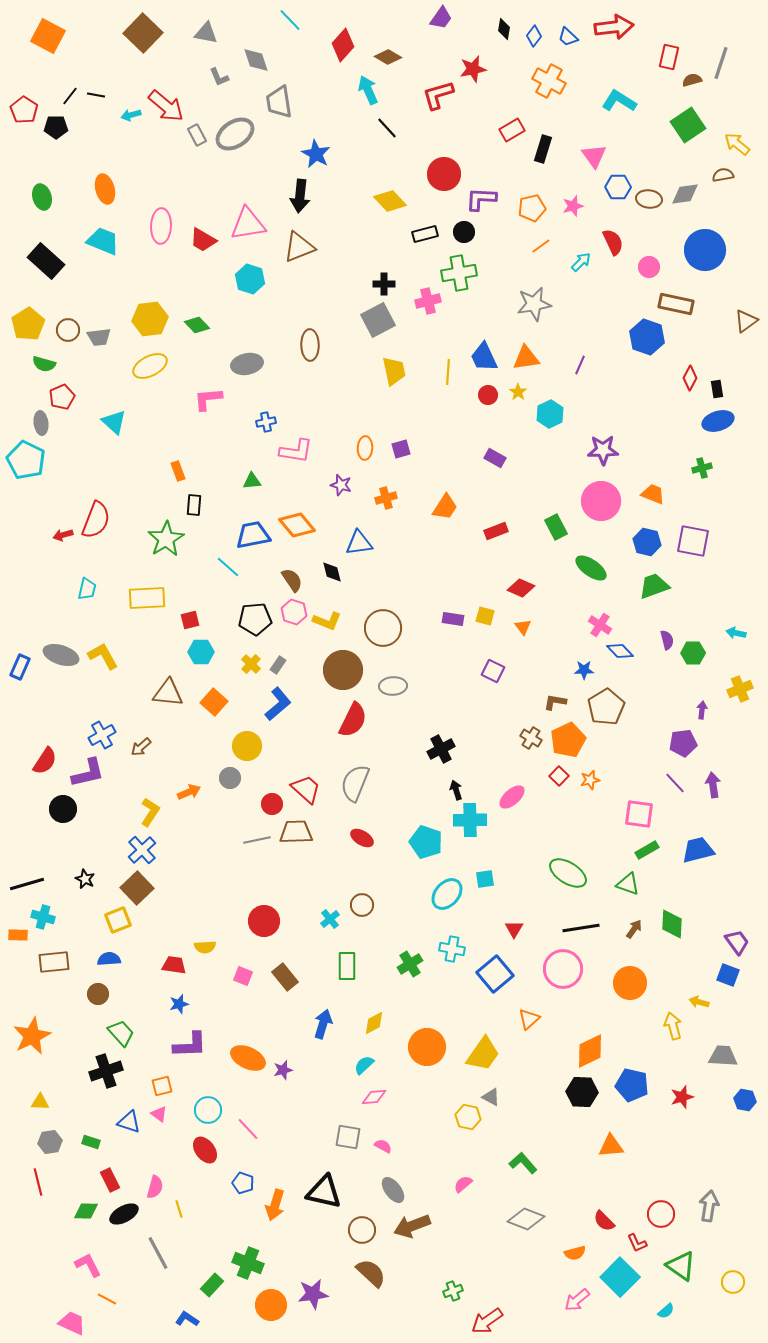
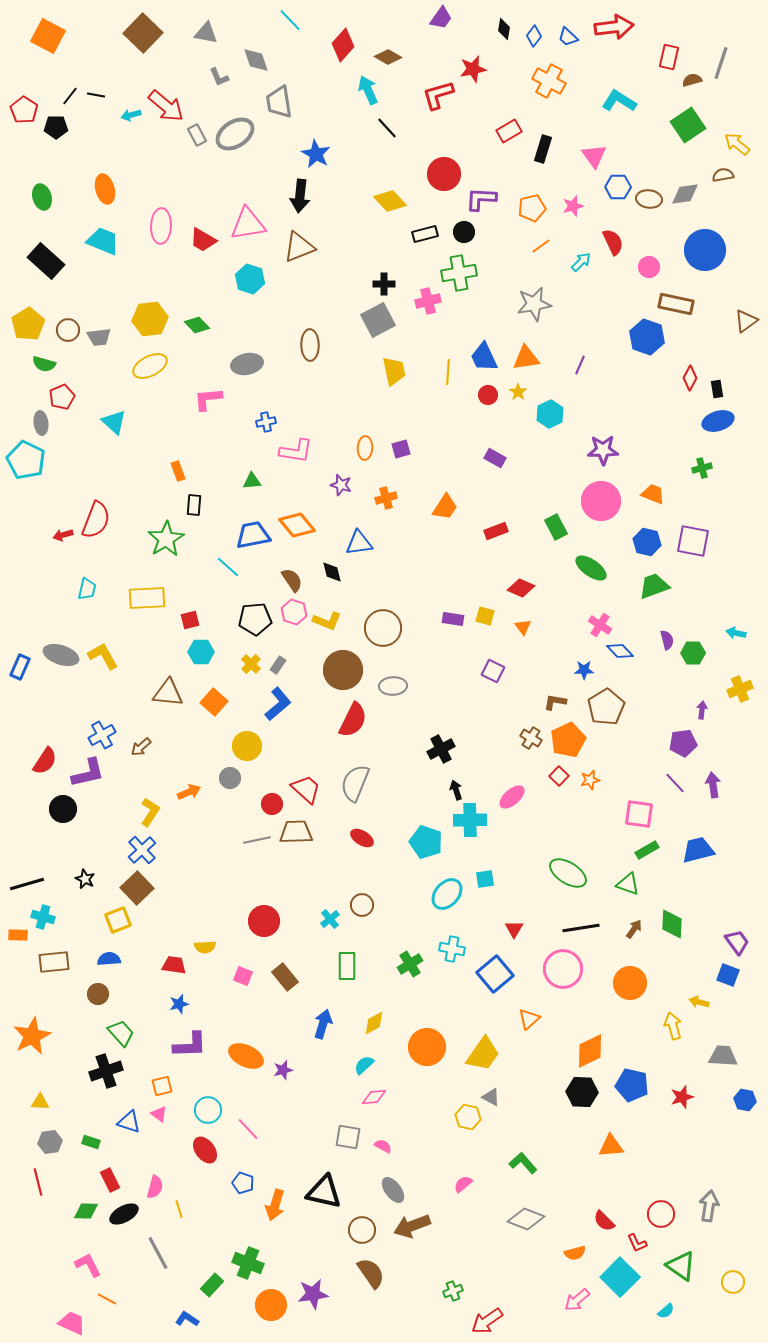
red rectangle at (512, 130): moved 3 px left, 1 px down
orange ellipse at (248, 1058): moved 2 px left, 2 px up
brown semicircle at (371, 1273): rotated 12 degrees clockwise
